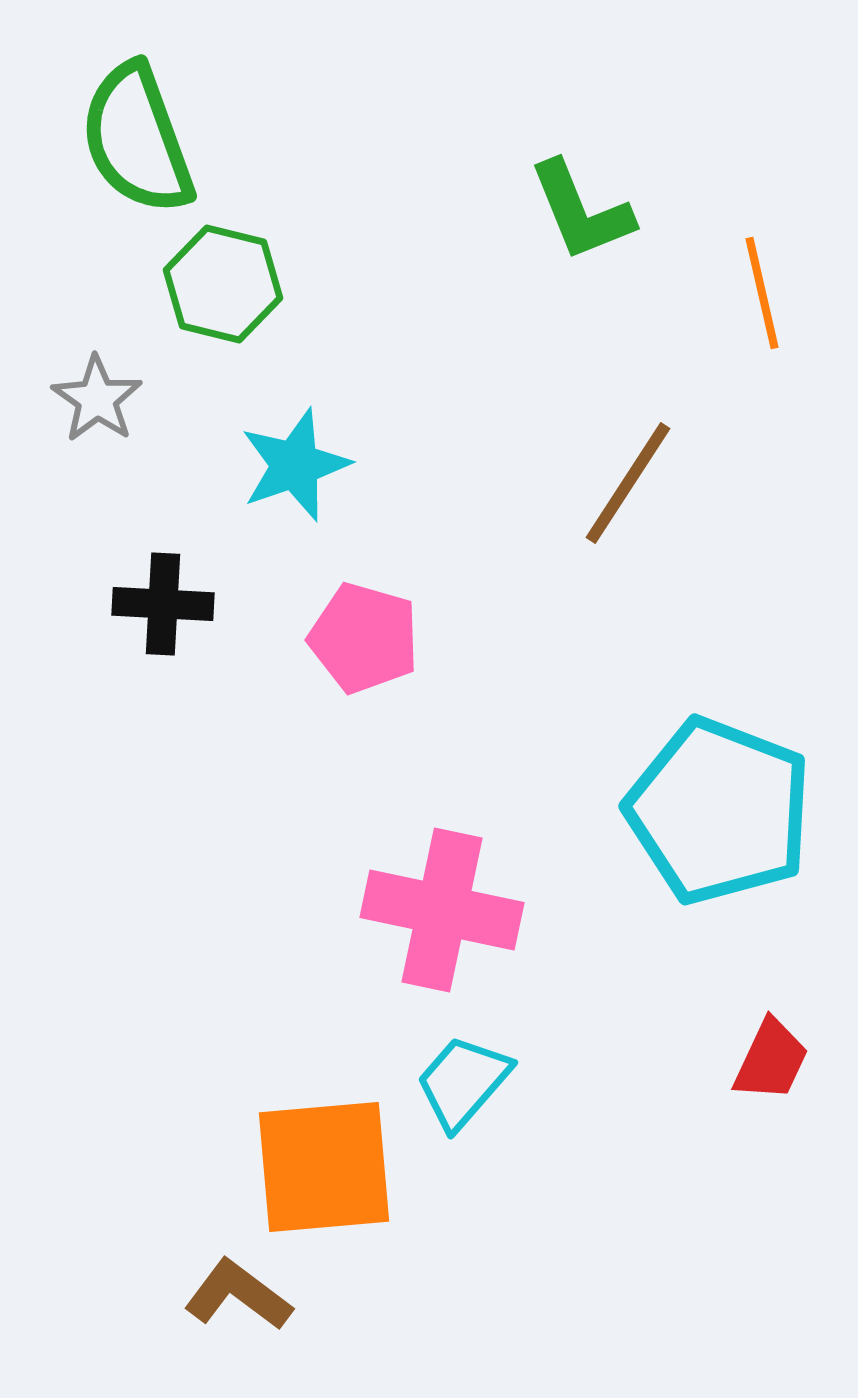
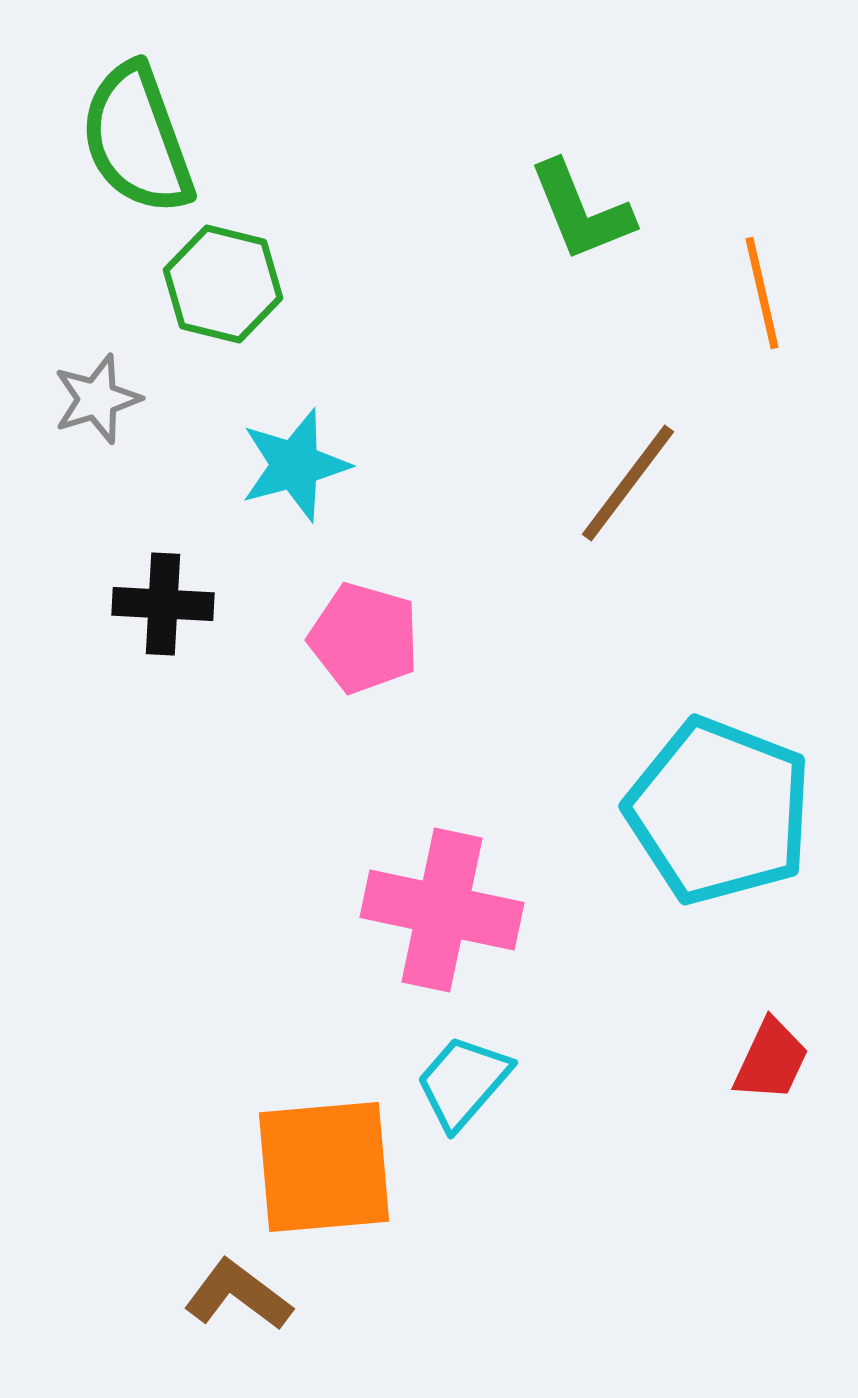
gray star: rotated 20 degrees clockwise
cyan star: rotated 4 degrees clockwise
brown line: rotated 4 degrees clockwise
